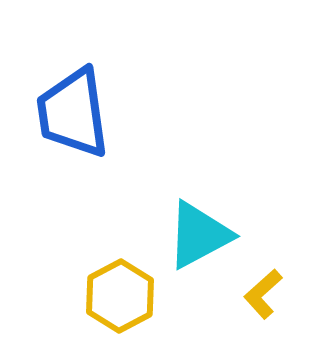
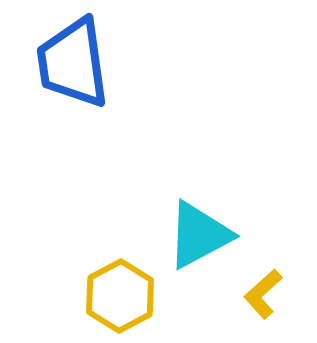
blue trapezoid: moved 50 px up
